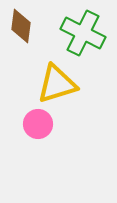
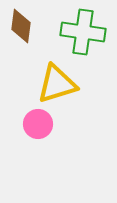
green cross: moved 1 px up; rotated 18 degrees counterclockwise
